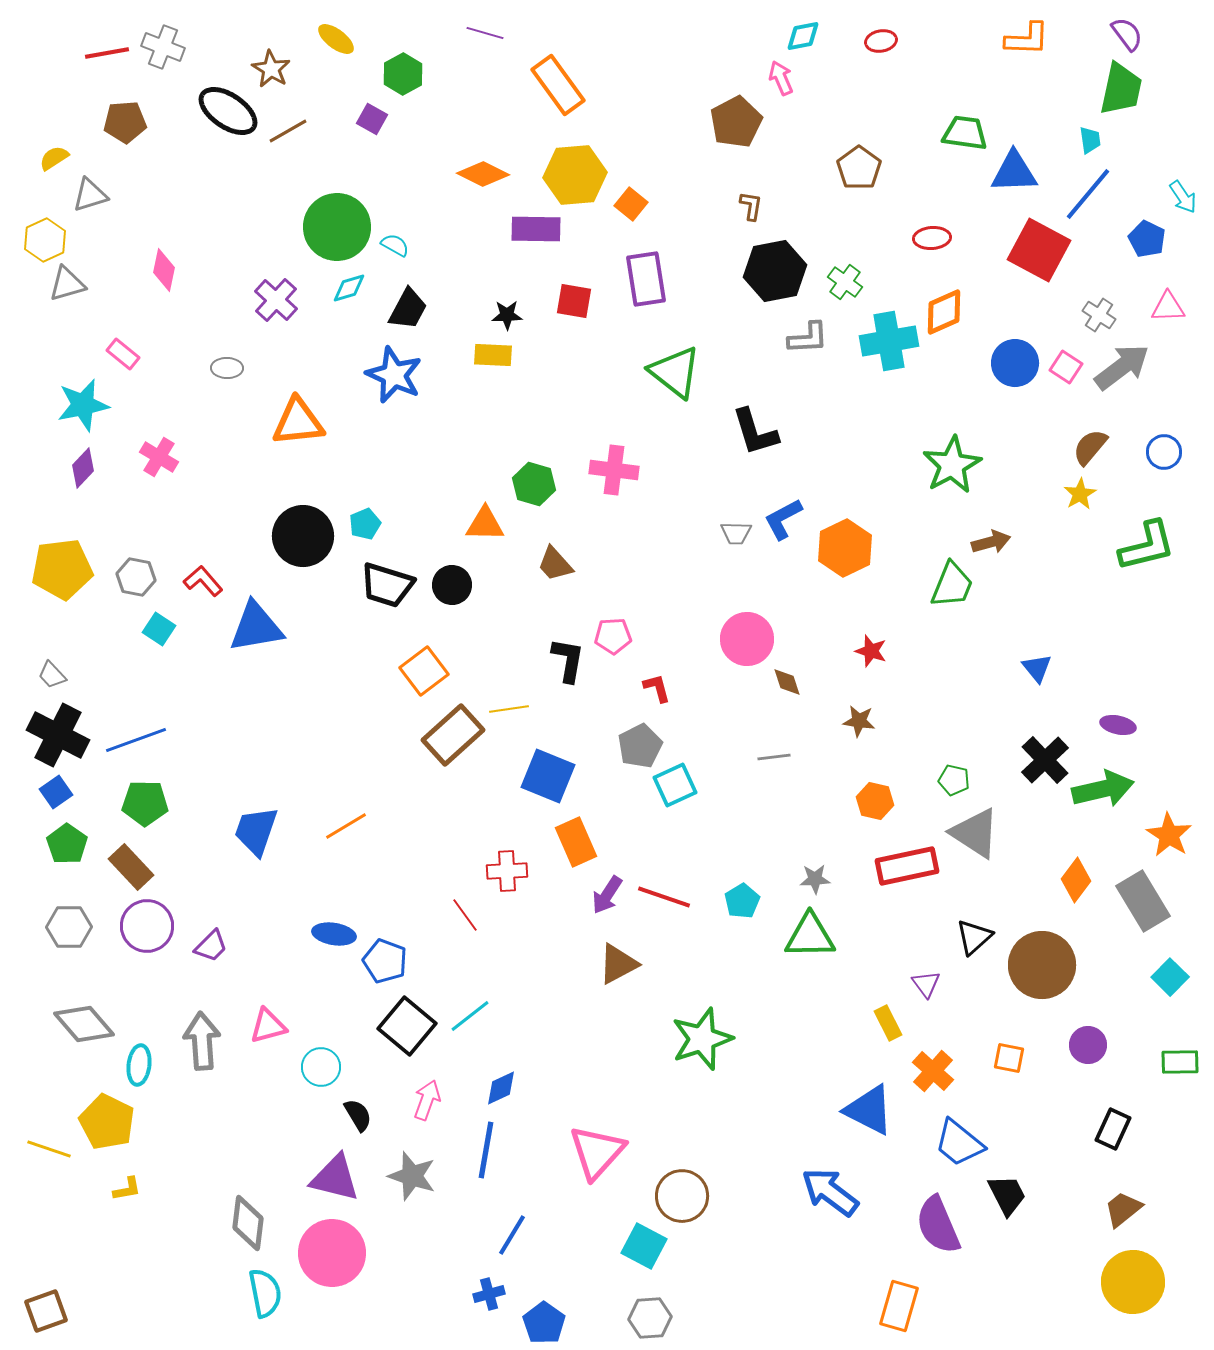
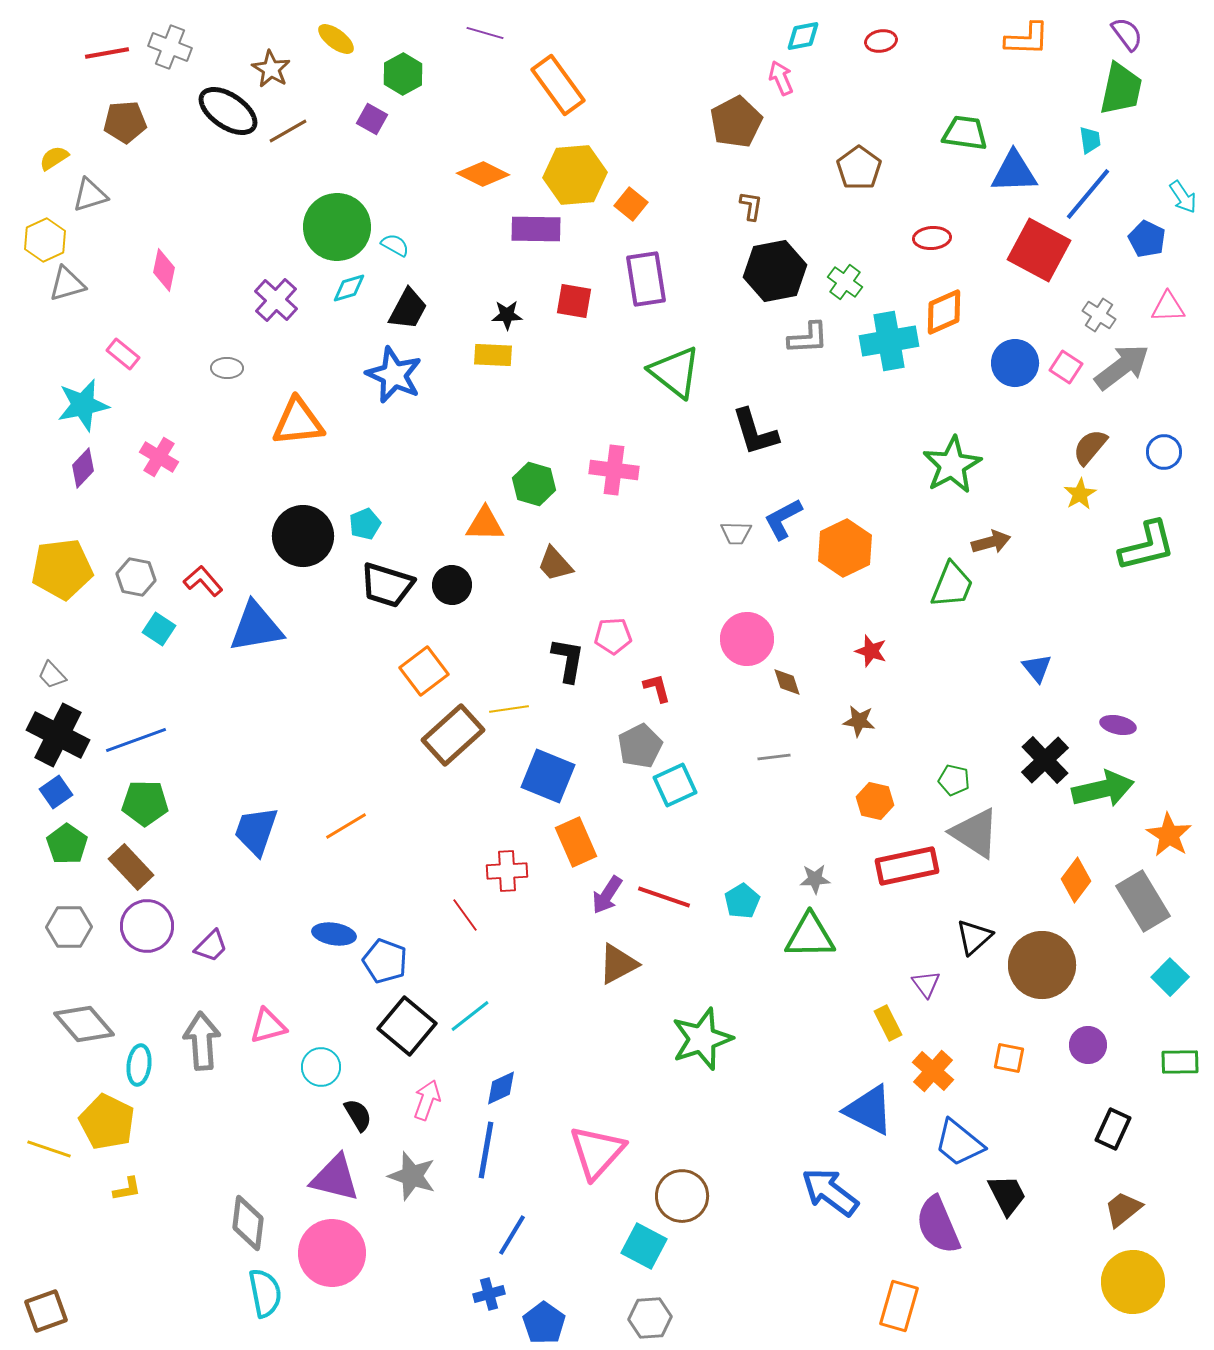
gray cross at (163, 47): moved 7 px right
